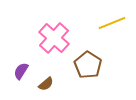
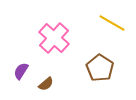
yellow line: rotated 52 degrees clockwise
brown pentagon: moved 12 px right, 3 px down
